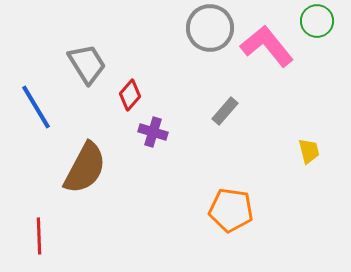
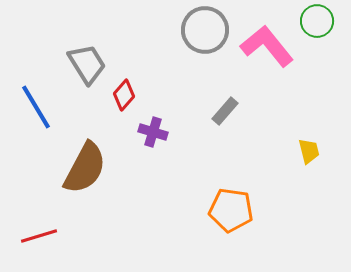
gray circle: moved 5 px left, 2 px down
red diamond: moved 6 px left
red line: rotated 75 degrees clockwise
